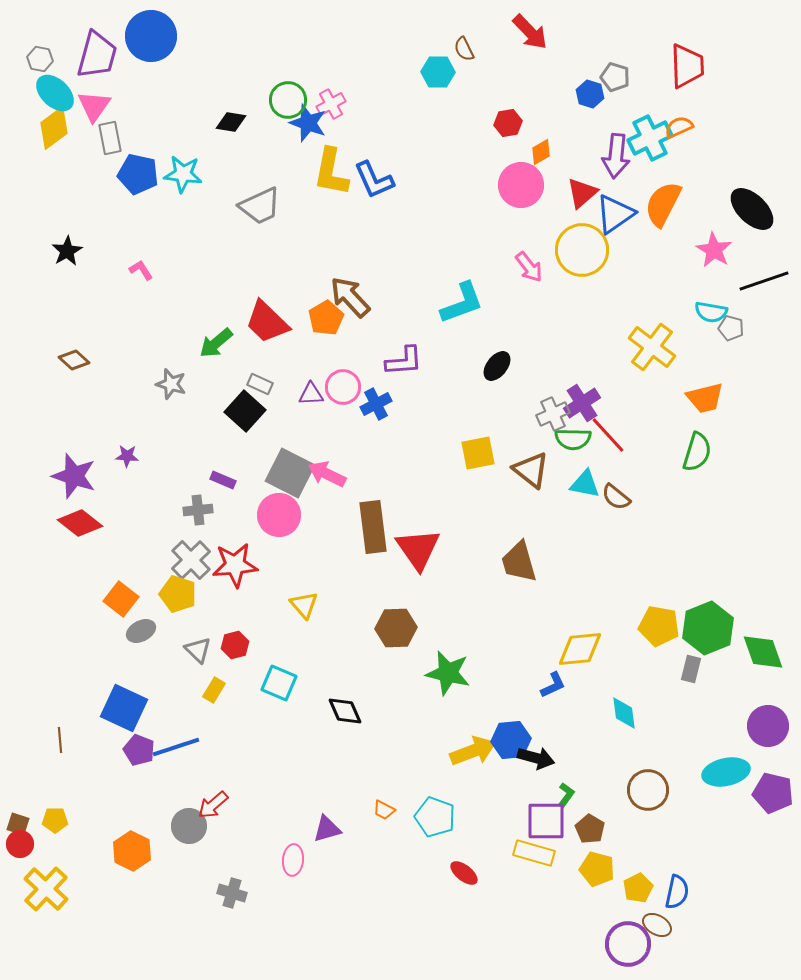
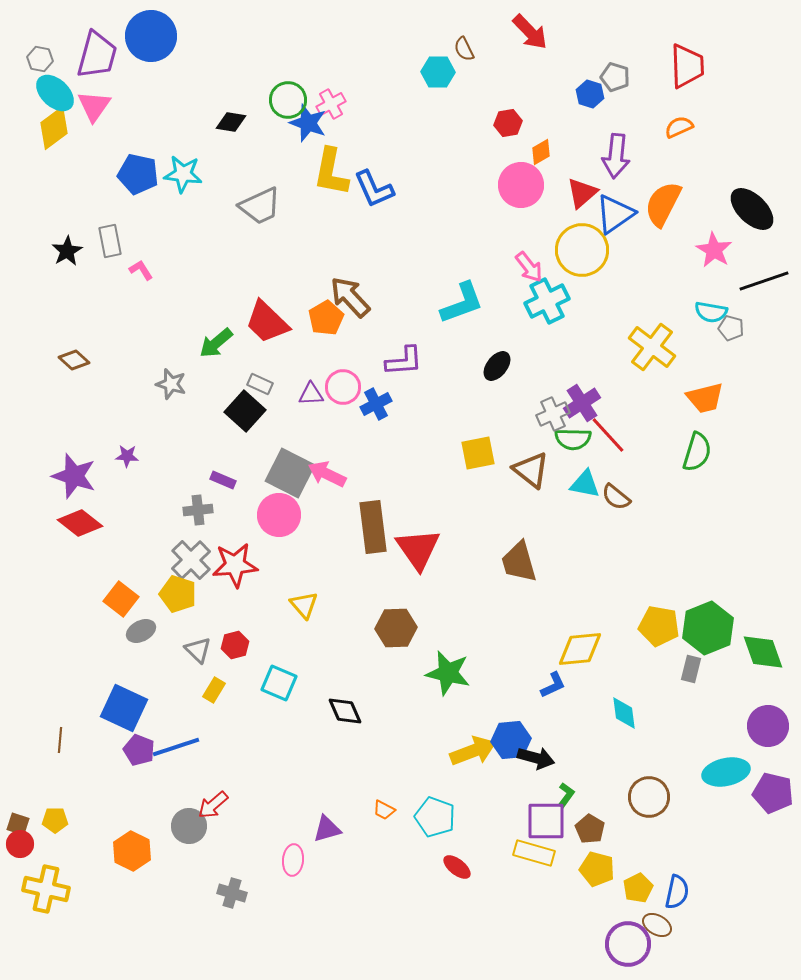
gray rectangle at (110, 138): moved 103 px down
cyan cross at (650, 138): moved 103 px left, 163 px down
blue L-shape at (374, 180): moved 9 px down
brown line at (60, 740): rotated 10 degrees clockwise
brown circle at (648, 790): moved 1 px right, 7 px down
red ellipse at (464, 873): moved 7 px left, 6 px up
yellow cross at (46, 889): rotated 30 degrees counterclockwise
